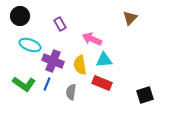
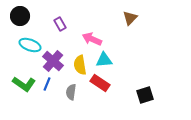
purple cross: rotated 20 degrees clockwise
red rectangle: moved 2 px left; rotated 12 degrees clockwise
